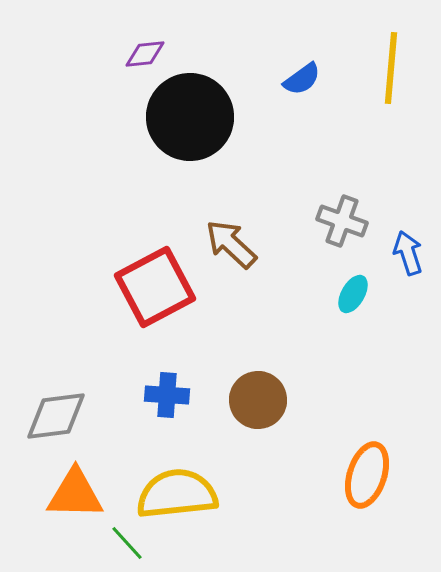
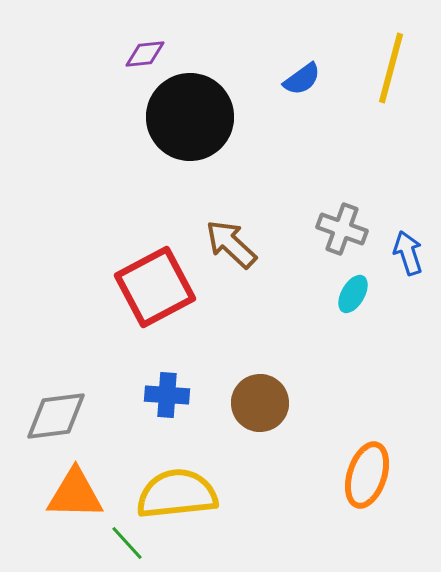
yellow line: rotated 10 degrees clockwise
gray cross: moved 8 px down
brown circle: moved 2 px right, 3 px down
